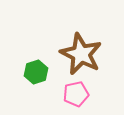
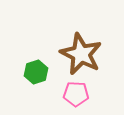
pink pentagon: rotated 15 degrees clockwise
